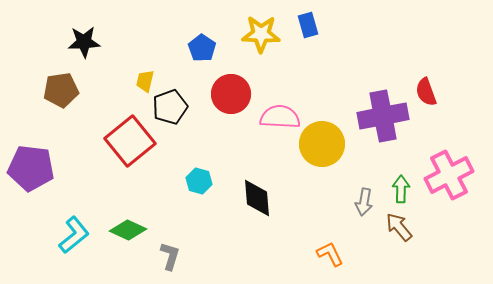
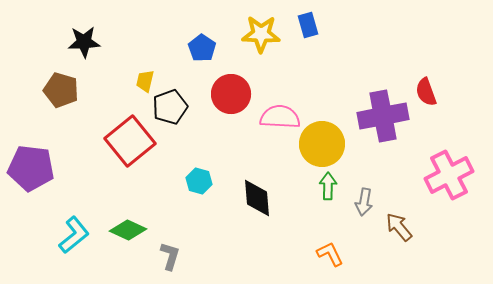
brown pentagon: rotated 24 degrees clockwise
green arrow: moved 73 px left, 3 px up
